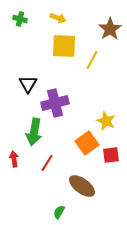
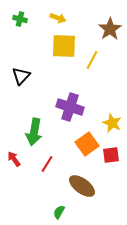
black triangle: moved 7 px left, 8 px up; rotated 12 degrees clockwise
purple cross: moved 15 px right, 4 px down; rotated 32 degrees clockwise
yellow star: moved 6 px right, 2 px down
orange square: moved 1 px down
red arrow: rotated 28 degrees counterclockwise
red line: moved 1 px down
